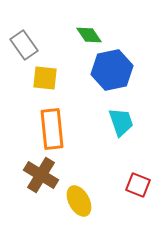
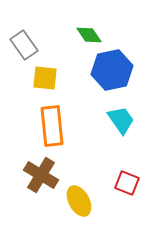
cyan trapezoid: moved 2 px up; rotated 16 degrees counterclockwise
orange rectangle: moved 3 px up
red square: moved 11 px left, 2 px up
